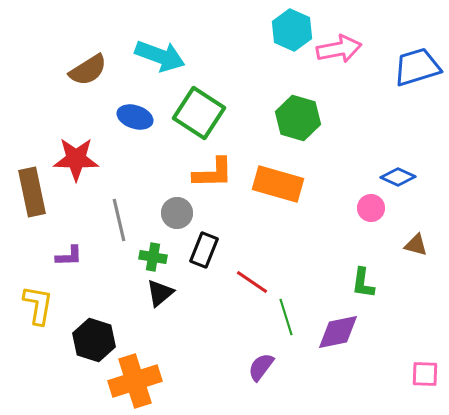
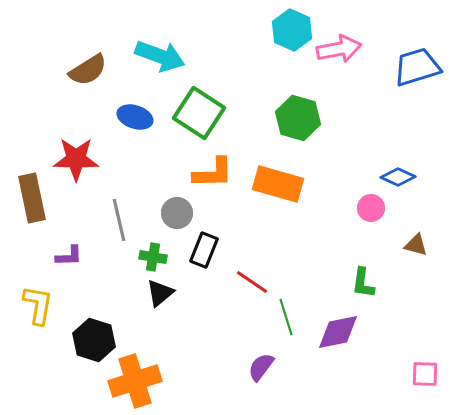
brown rectangle: moved 6 px down
